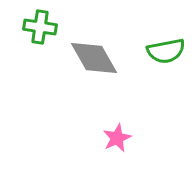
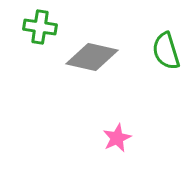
green semicircle: rotated 84 degrees clockwise
gray diamond: moved 2 px left, 1 px up; rotated 48 degrees counterclockwise
